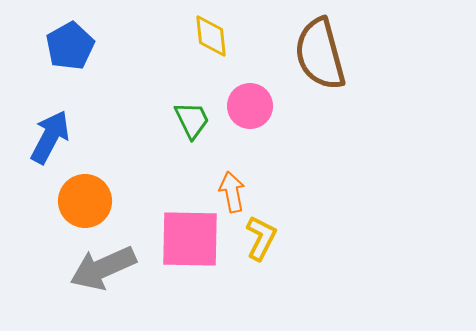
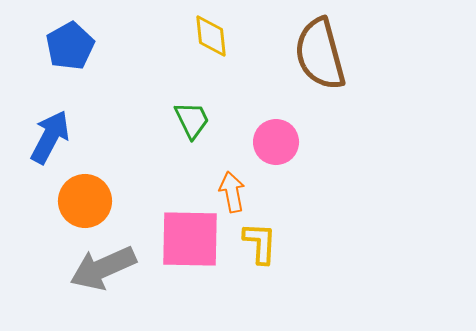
pink circle: moved 26 px right, 36 px down
yellow L-shape: moved 1 px left, 5 px down; rotated 24 degrees counterclockwise
